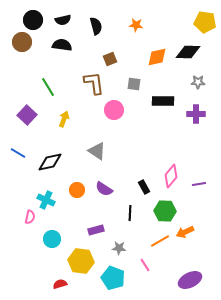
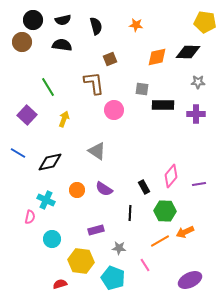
gray square at (134, 84): moved 8 px right, 5 px down
black rectangle at (163, 101): moved 4 px down
